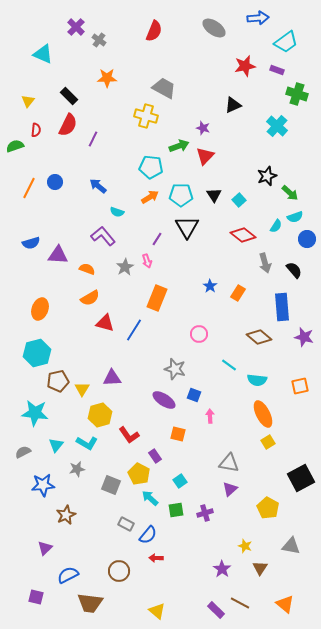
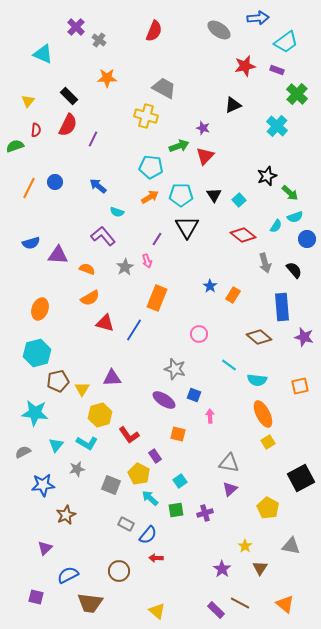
gray ellipse at (214, 28): moved 5 px right, 2 px down
green cross at (297, 94): rotated 25 degrees clockwise
orange rectangle at (238, 293): moved 5 px left, 2 px down
yellow star at (245, 546): rotated 16 degrees clockwise
